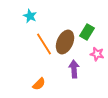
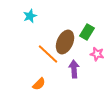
cyan star: rotated 24 degrees clockwise
orange line: moved 4 px right, 10 px down; rotated 15 degrees counterclockwise
